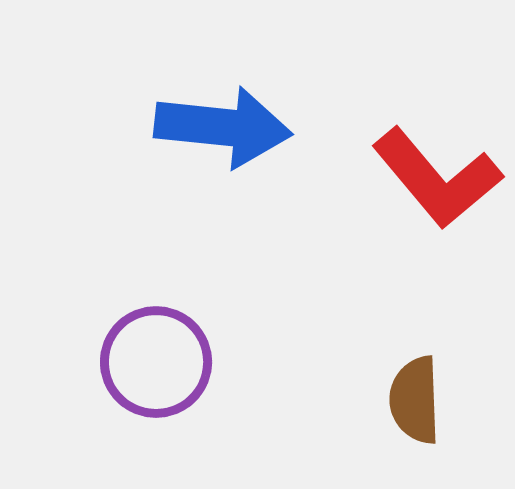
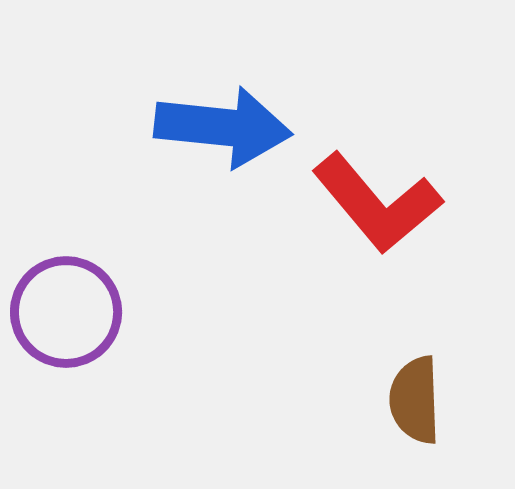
red L-shape: moved 60 px left, 25 px down
purple circle: moved 90 px left, 50 px up
